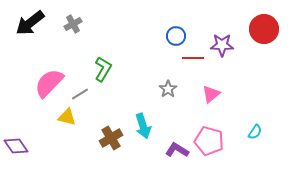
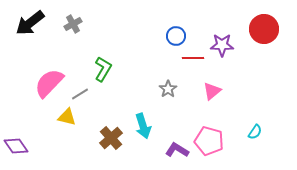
pink triangle: moved 1 px right, 3 px up
brown cross: rotated 10 degrees counterclockwise
